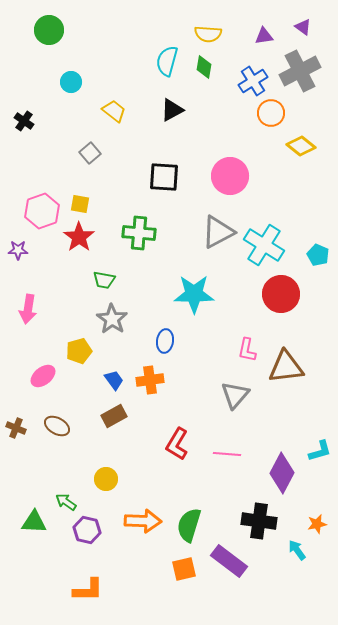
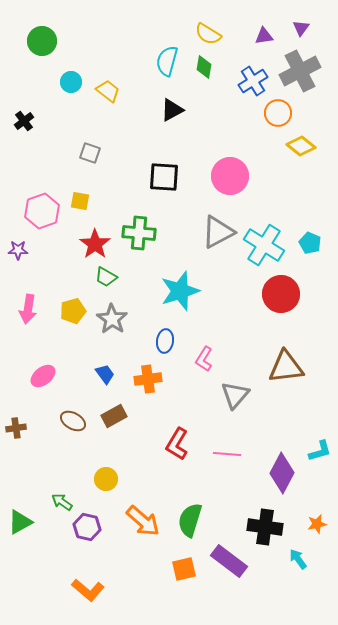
purple triangle at (303, 27): moved 2 px left, 1 px down; rotated 30 degrees clockwise
green circle at (49, 30): moved 7 px left, 11 px down
yellow semicircle at (208, 34): rotated 28 degrees clockwise
yellow trapezoid at (114, 111): moved 6 px left, 20 px up
orange circle at (271, 113): moved 7 px right
black cross at (24, 121): rotated 18 degrees clockwise
gray square at (90, 153): rotated 30 degrees counterclockwise
yellow square at (80, 204): moved 3 px up
red star at (79, 237): moved 16 px right, 7 px down
cyan pentagon at (318, 255): moved 8 px left, 12 px up
green trapezoid at (104, 280): moved 2 px right, 3 px up; rotated 20 degrees clockwise
cyan star at (194, 294): moved 14 px left, 3 px up; rotated 18 degrees counterclockwise
pink L-shape at (247, 350): moved 43 px left, 9 px down; rotated 20 degrees clockwise
yellow pentagon at (79, 351): moved 6 px left, 40 px up
blue trapezoid at (114, 380): moved 9 px left, 6 px up
orange cross at (150, 380): moved 2 px left, 1 px up
brown ellipse at (57, 426): moved 16 px right, 5 px up
brown cross at (16, 428): rotated 30 degrees counterclockwise
green arrow at (66, 502): moved 4 px left
orange arrow at (143, 521): rotated 39 degrees clockwise
black cross at (259, 521): moved 6 px right, 6 px down
green triangle at (34, 522): moved 14 px left; rotated 32 degrees counterclockwise
green semicircle at (189, 525): moved 1 px right, 5 px up
purple hexagon at (87, 530): moved 3 px up
cyan arrow at (297, 550): moved 1 px right, 9 px down
orange L-shape at (88, 590): rotated 40 degrees clockwise
